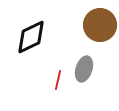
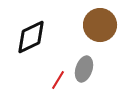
red line: rotated 18 degrees clockwise
